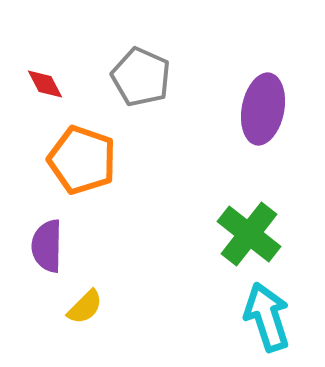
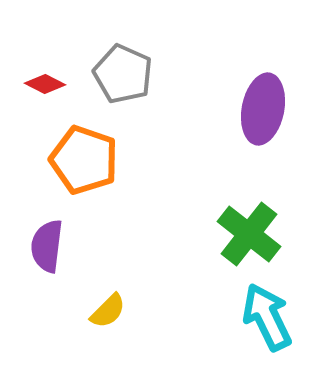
gray pentagon: moved 18 px left, 3 px up
red diamond: rotated 36 degrees counterclockwise
orange pentagon: moved 2 px right
purple semicircle: rotated 6 degrees clockwise
yellow semicircle: moved 23 px right, 4 px down
cyan arrow: rotated 8 degrees counterclockwise
